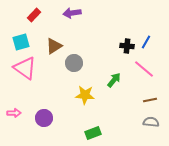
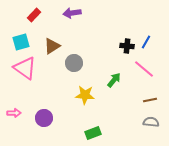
brown triangle: moved 2 px left
